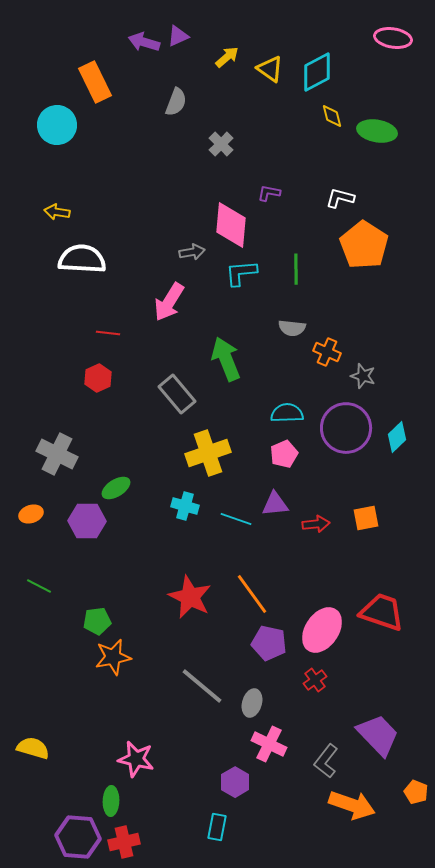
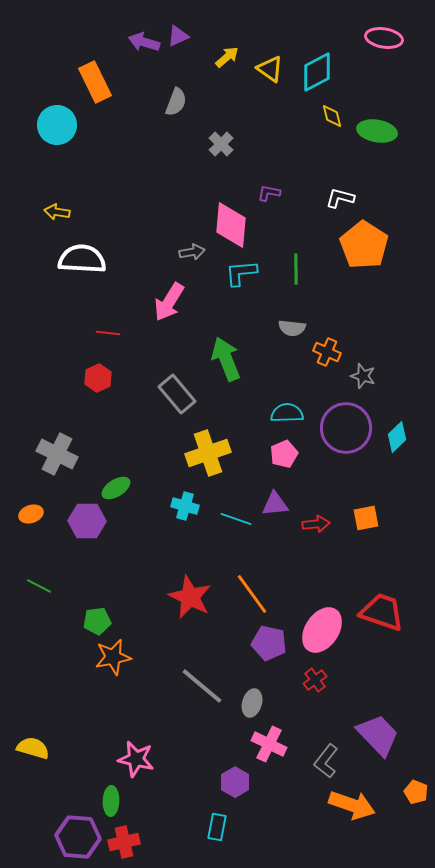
pink ellipse at (393, 38): moved 9 px left
